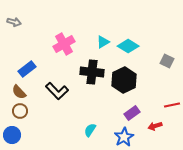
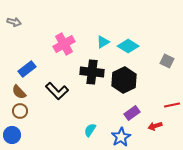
blue star: moved 3 px left
